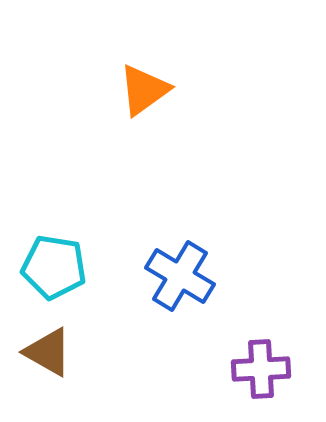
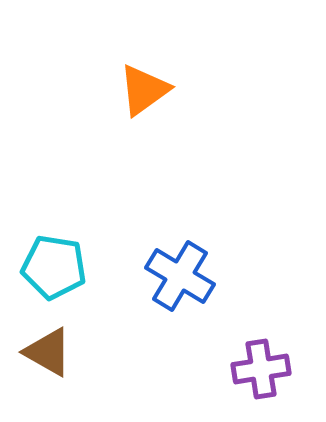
purple cross: rotated 6 degrees counterclockwise
